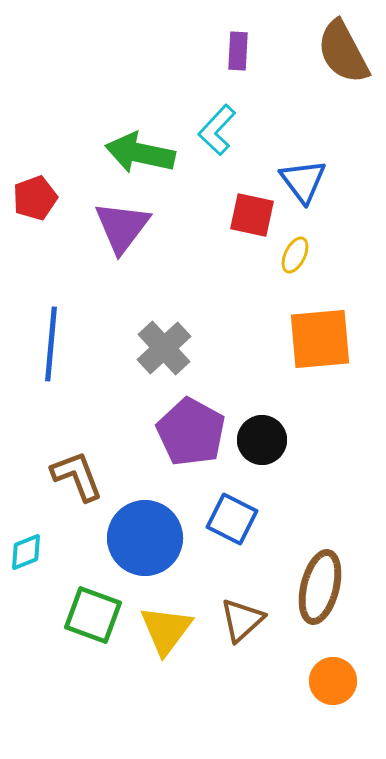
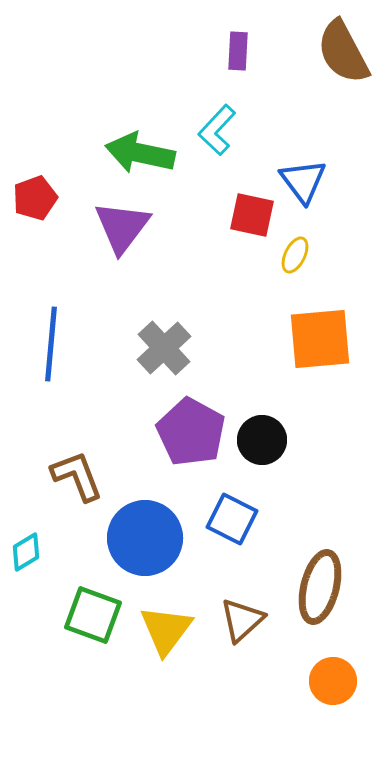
cyan diamond: rotated 9 degrees counterclockwise
